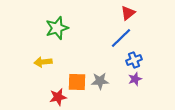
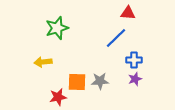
red triangle: rotated 42 degrees clockwise
blue line: moved 5 px left
blue cross: rotated 21 degrees clockwise
